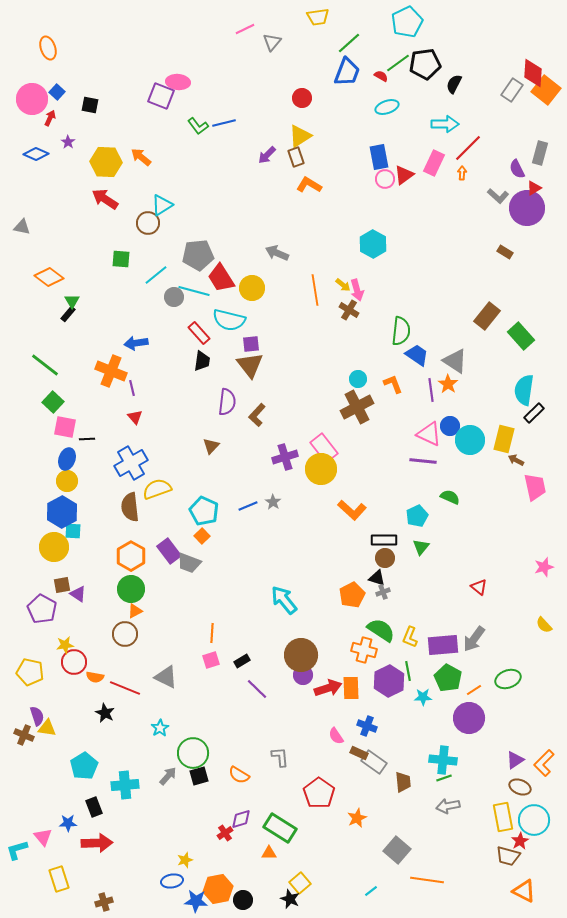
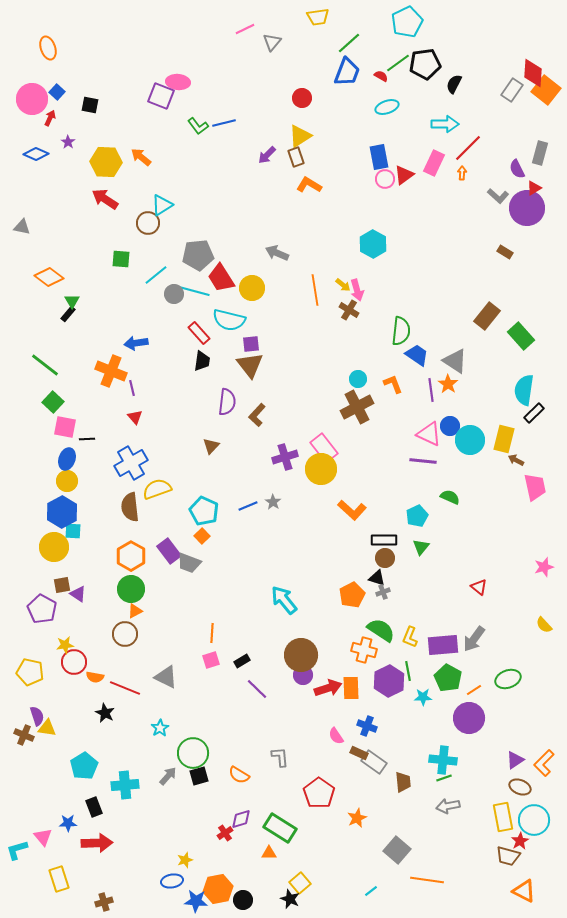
gray circle at (174, 297): moved 3 px up
